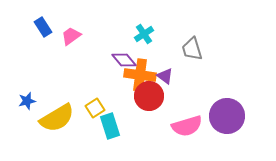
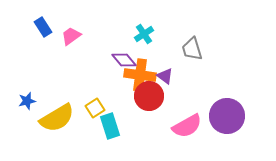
pink semicircle: rotated 12 degrees counterclockwise
